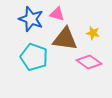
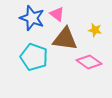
pink triangle: rotated 21 degrees clockwise
blue star: moved 1 px right, 1 px up
yellow star: moved 2 px right, 3 px up
